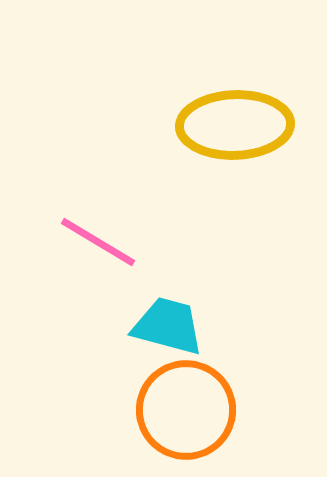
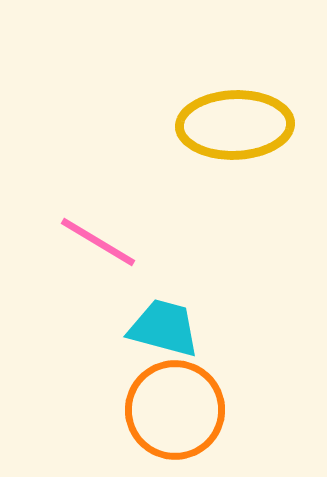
cyan trapezoid: moved 4 px left, 2 px down
orange circle: moved 11 px left
